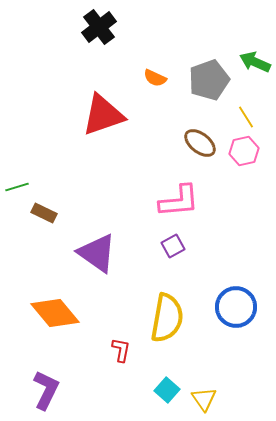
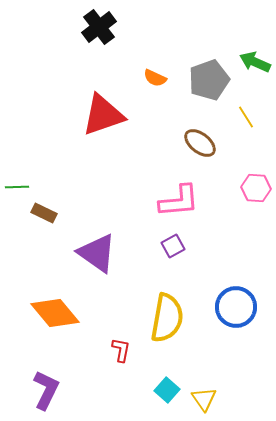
pink hexagon: moved 12 px right, 37 px down; rotated 16 degrees clockwise
green line: rotated 15 degrees clockwise
